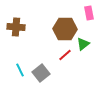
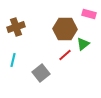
pink rectangle: moved 1 px down; rotated 64 degrees counterclockwise
brown cross: rotated 24 degrees counterclockwise
cyan line: moved 7 px left, 10 px up; rotated 40 degrees clockwise
